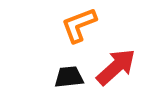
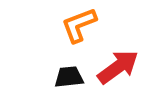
red arrow: moved 2 px right; rotated 6 degrees clockwise
